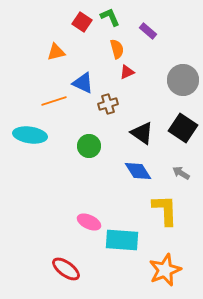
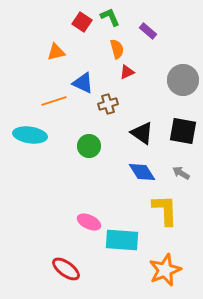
black square: moved 3 px down; rotated 24 degrees counterclockwise
blue diamond: moved 4 px right, 1 px down
